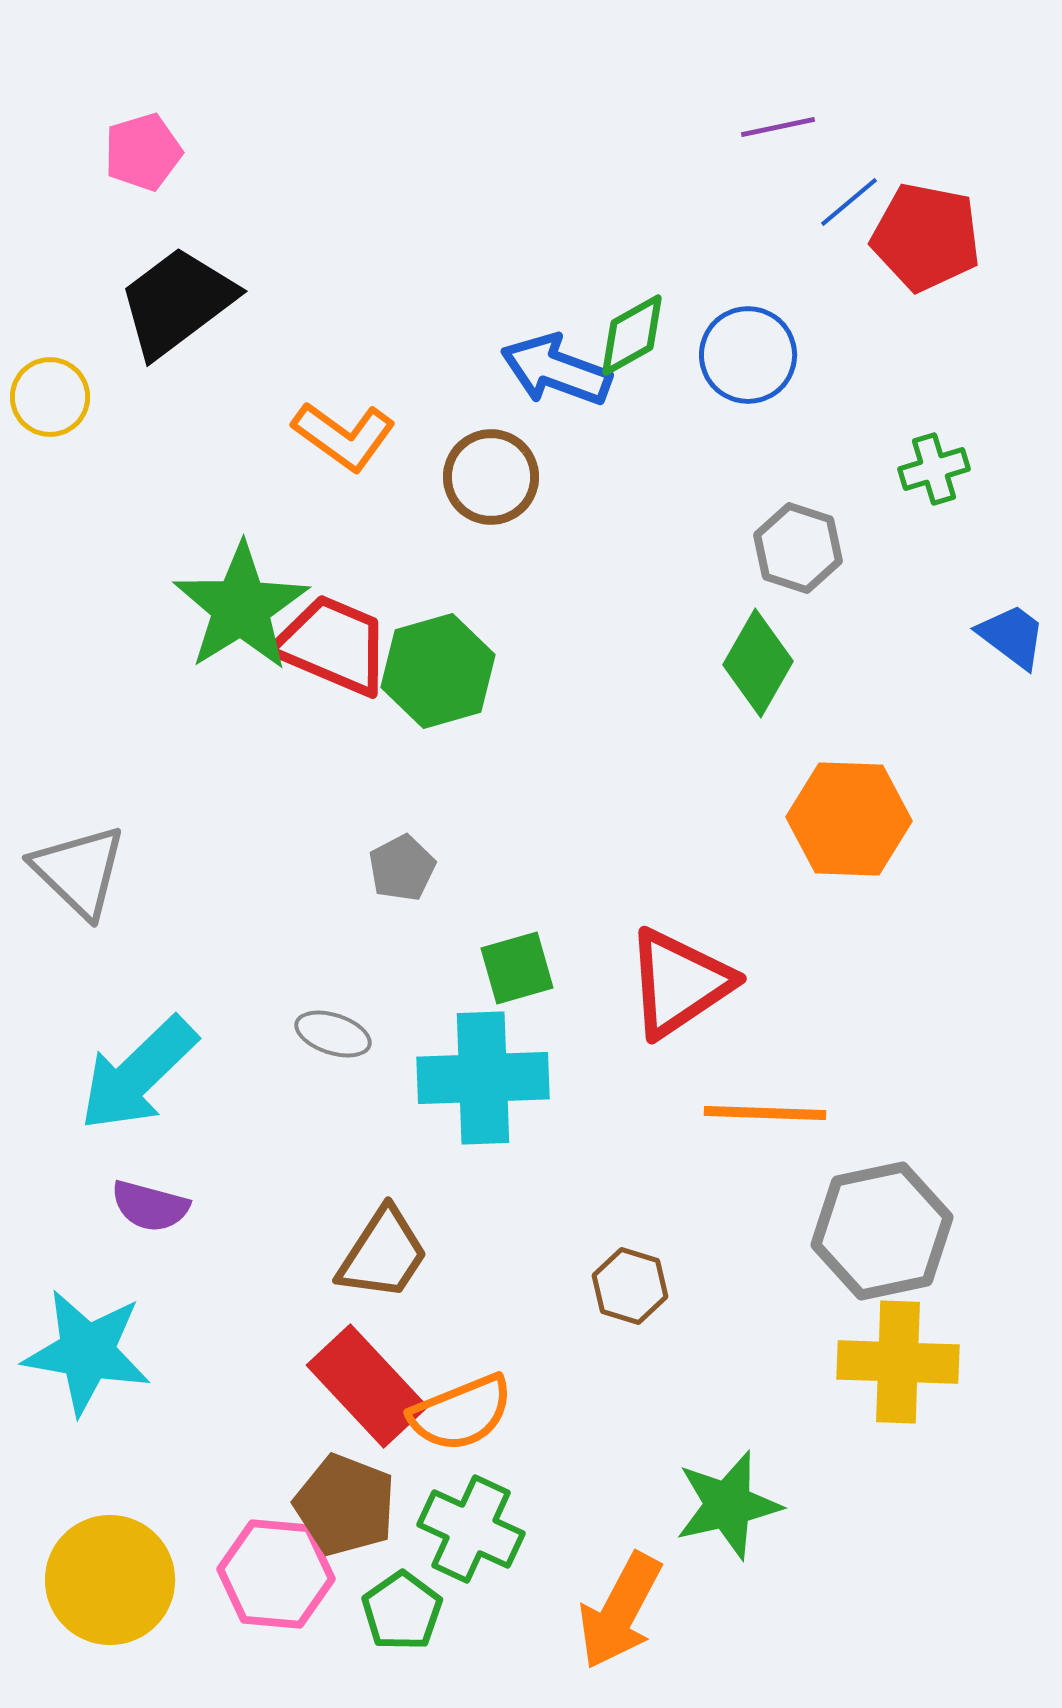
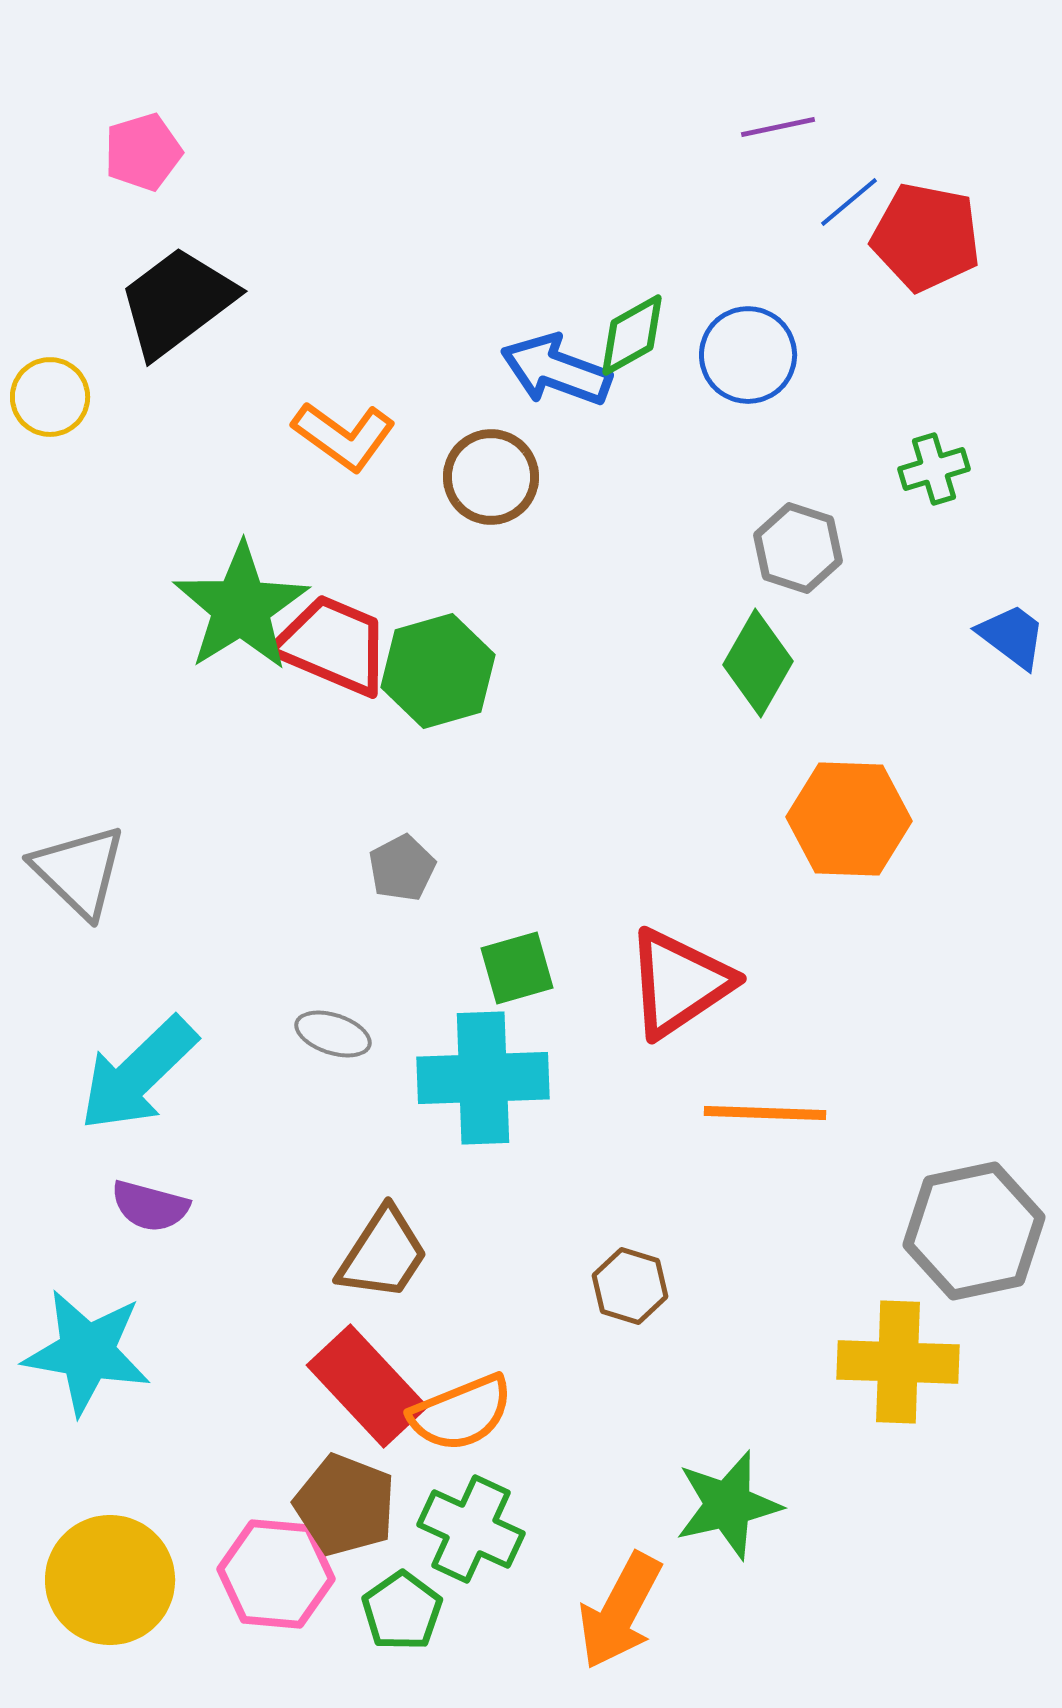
gray hexagon at (882, 1231): moved 92 px right
